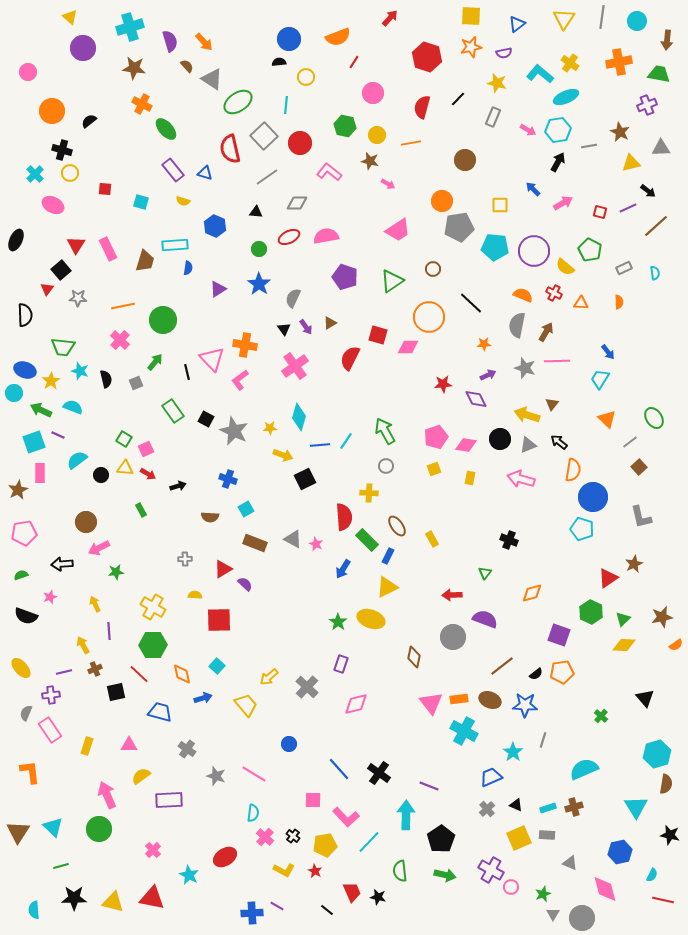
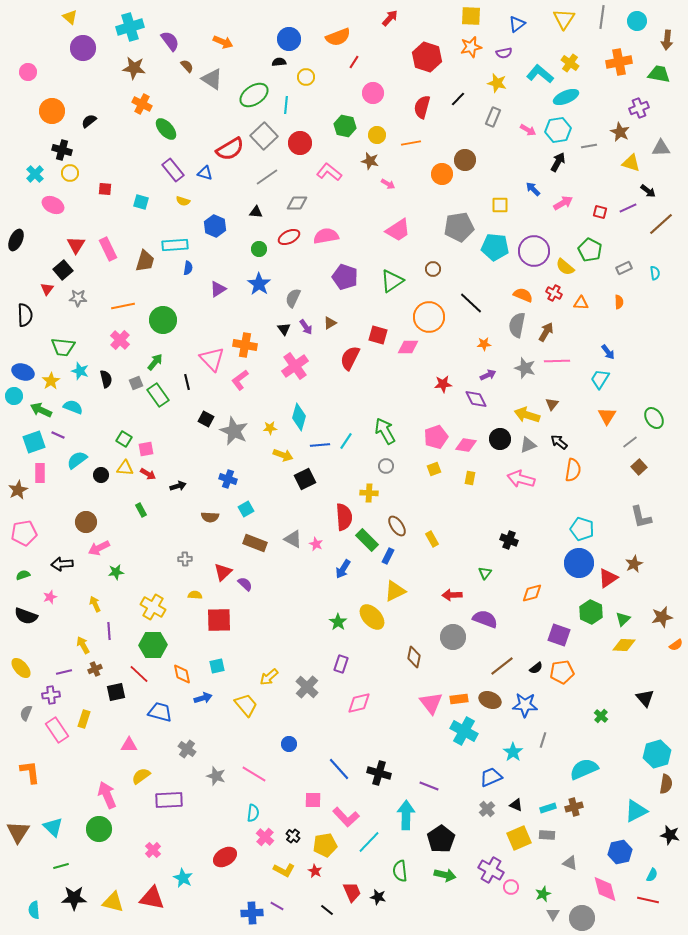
purple semicircle at (170, 41): rotated 20 degrees counterclockwise
orange arrow at (204, 42): moved 19 px right; rotated 24 degrees counterclockwise
green ellipse at (238, 102): moved 16 px right, 7 px up
purple cross at (647, 105): moved 8 px left, 3 px down
red semicircle at (230, 149): rotated 108 degrees counterclockwise
yellow triangle at (631, 163): rotated 30 degrees clockwise
orange circle at (442, 201): moved 27 px up
brown line at (656, 226): moved 5 px right, 2 px up
black square at (61, 270): moved 2 px right
blue ellipse at (25, 370): moved 2 px left, 2 px down
black line at (187, 372): moved 10 px down
cyan circle at (14, 393): moved 3 px down
green rectangle at (173, 411): moved 15 px left, 16 px up
orange triangle at (607, 419): moved 3 px up; rotated 18 degrees clockwise
pink square at (146, 449): rotated 14 degrees clockwise
blue circle at (593, 497): moved 14 px left, 66 px down
red triangle at (223, 569): moved 3 px down; rotated 12 degrees counterclockwise
green semicircle at (21, 575): moved 2 px right
yellow triangle at (387, 587): moved 8 px right, 4 px down
yellow ellipse at (371, 619): moved 1 px right, 2 px up; rotated 28 degrees clockwise
cyan square at (217, 666): rotated 35 degrees clockwise
black semicircle at (536, 674): moved 6 px up
pink diamond at (356, 704): moved 3 px right, 1 px up
pink rectangle at (50, 730): moved 7 px right
yellow rectangle at (87, 746): moved 3 px left, 27 px up
black cross at (379, 773): rotated 20 degrees counterclockwise
cyan triangle at (636, 807): moved 4 px down; rotated 35 degrees clockwise
cyan star at (189, 875): moved 6 px left, 3 px down
red line at (663, 900): moved 15 px left
